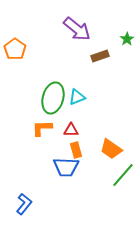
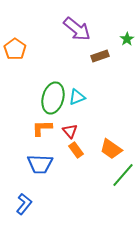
red triangle: moved 1 px left, 1 px down; rotated 49 degrees clockwise
orange rectangle: rotated 21 degrees counterclockwise
blue trapezoid: moved 26 px left, 3 px up
